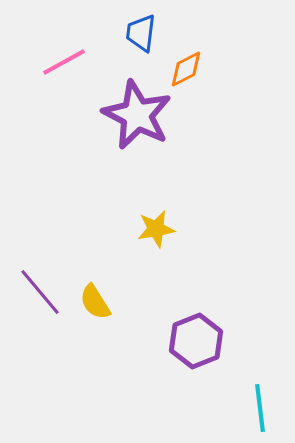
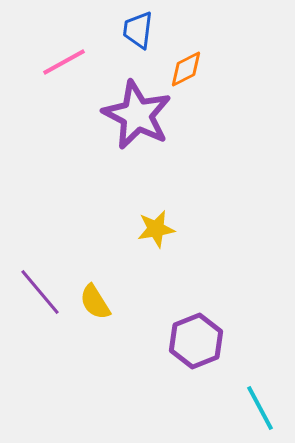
blue trapezoid: moved 3 px left, 3 px up
cyan line: rotated 21 degrees counterclockwise
